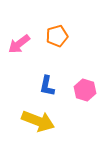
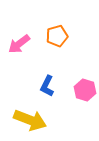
blue L-shape: rotated 15 degrees clockwise
yellow arrow: moved 8 px left, 1 px up
